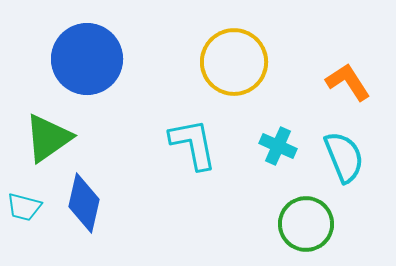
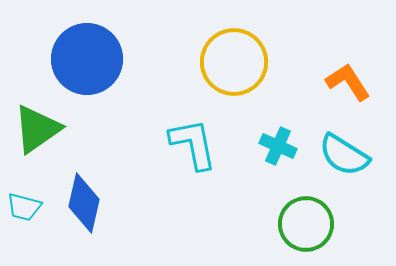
green triangle: moved 11 px left, 9 px up
cyan semicircle: moved 2 px up; rotated 144 degrees clockwise
